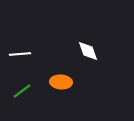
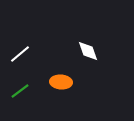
white line: rotated 35 degrees counterclockwise
green line: moved 2 px left
